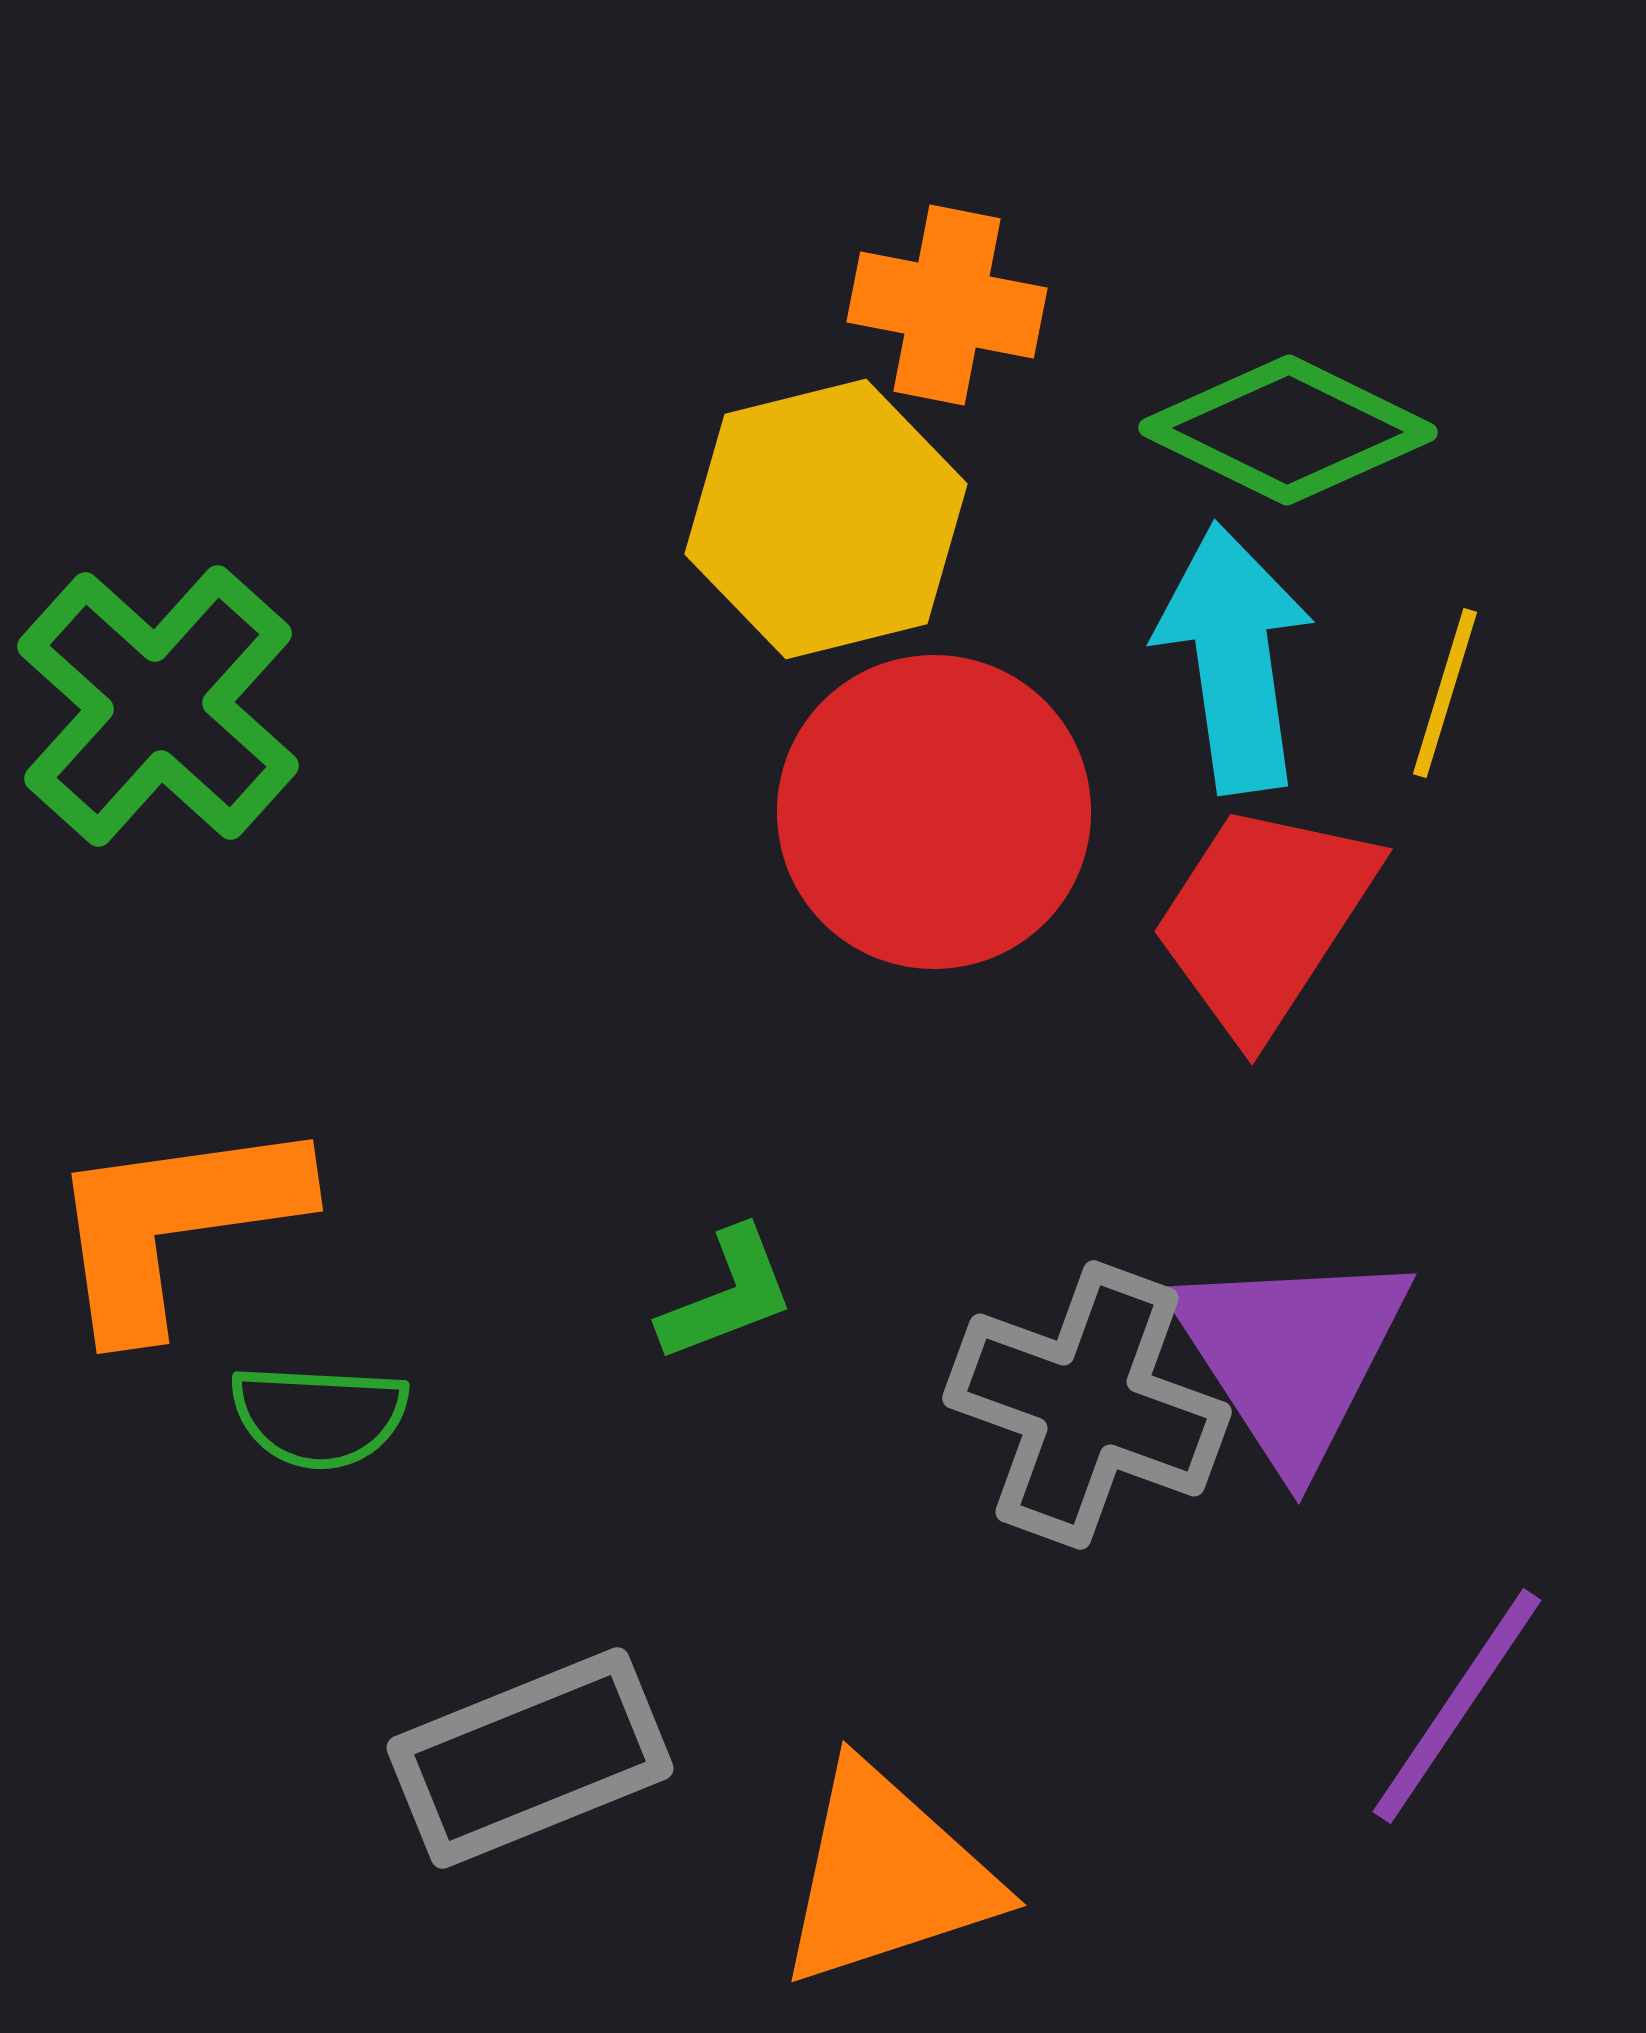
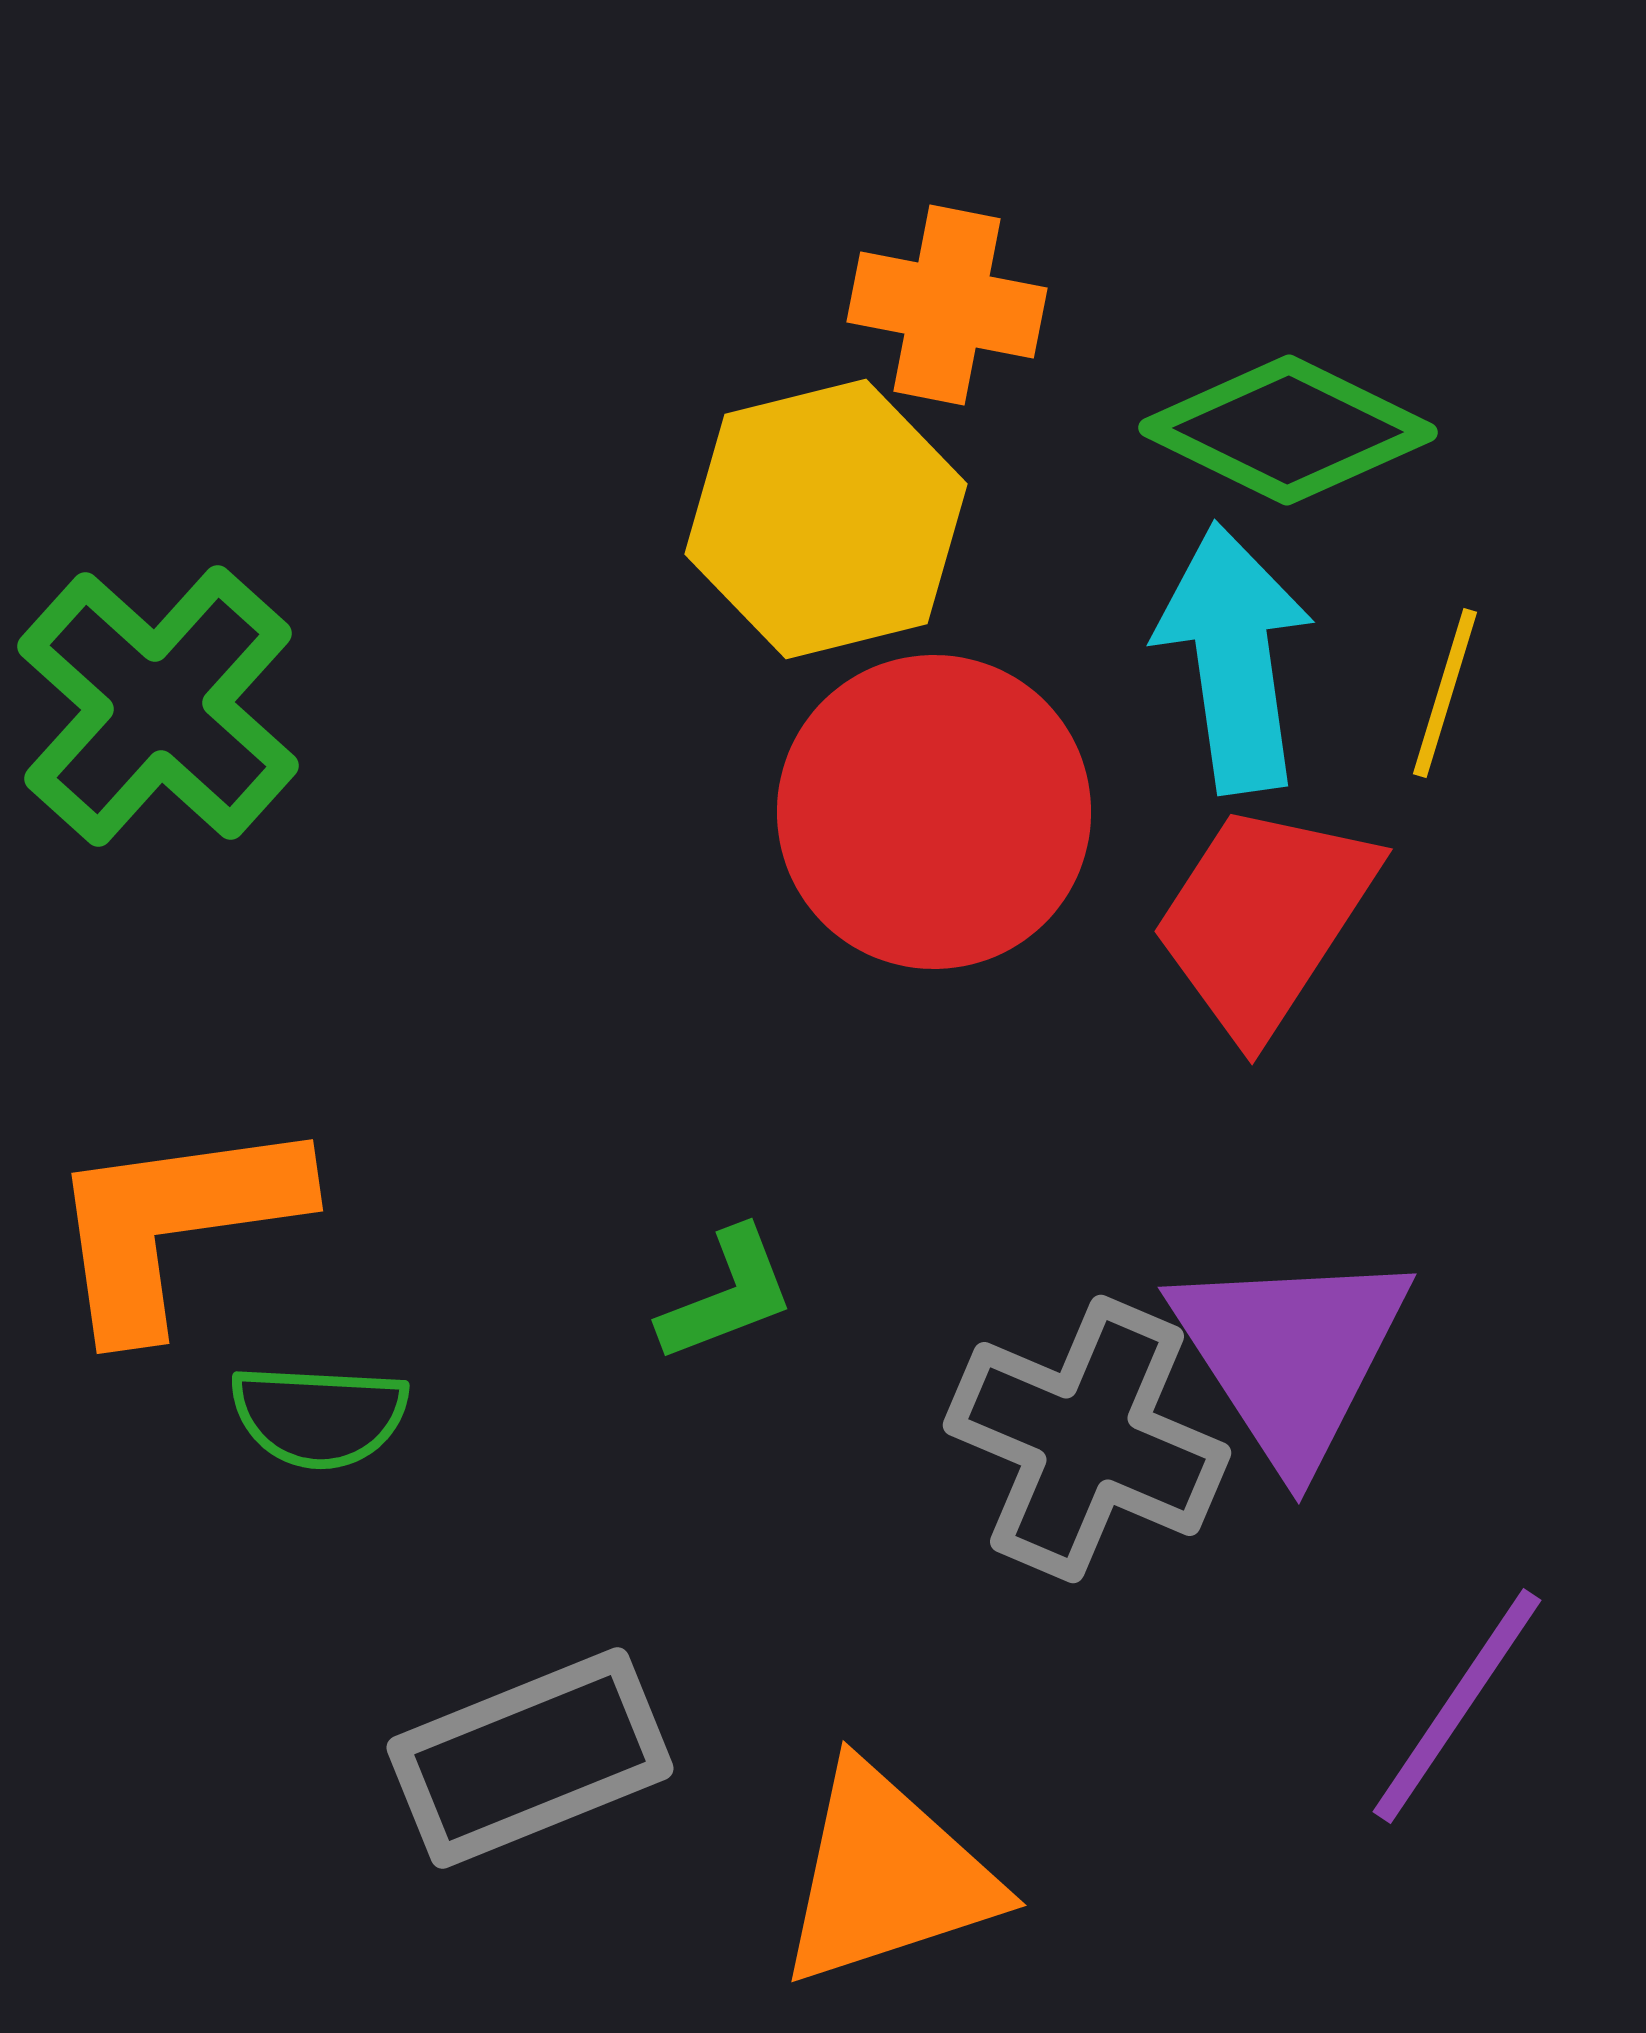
gray cross: moved 34 px down; rotated 3 degrees clockwise
